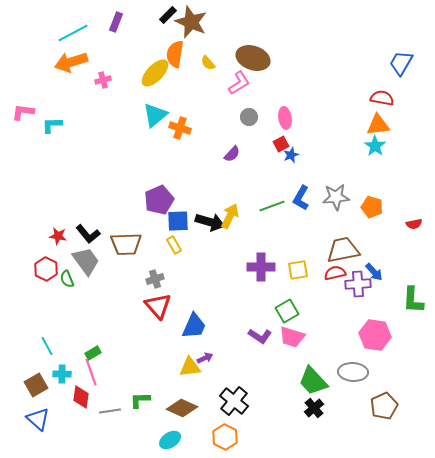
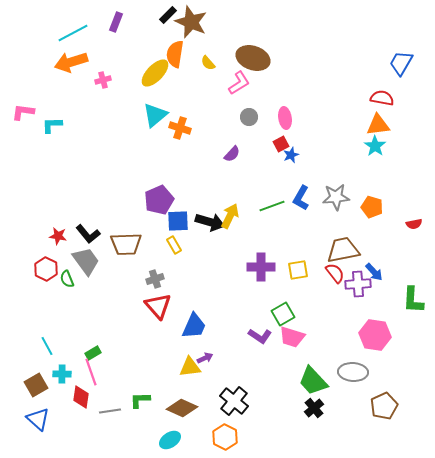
red semicircle at (335, 273): rotated 65 degrees clockwise
green square at (287, 311): moved 4 px left, 3 px down
